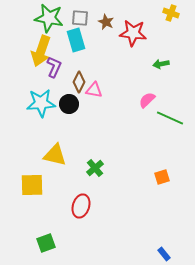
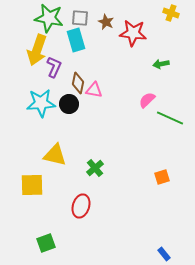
yellow arrow: moved 4 px left, 1 px up
brown diamond: moved 1 px left, 1 px down; rotated 15 degrees counterclockwise
